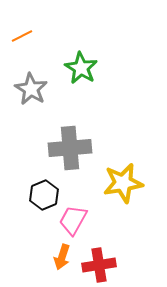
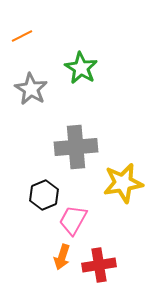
gray cross: moved 6 px right, 1 px up
